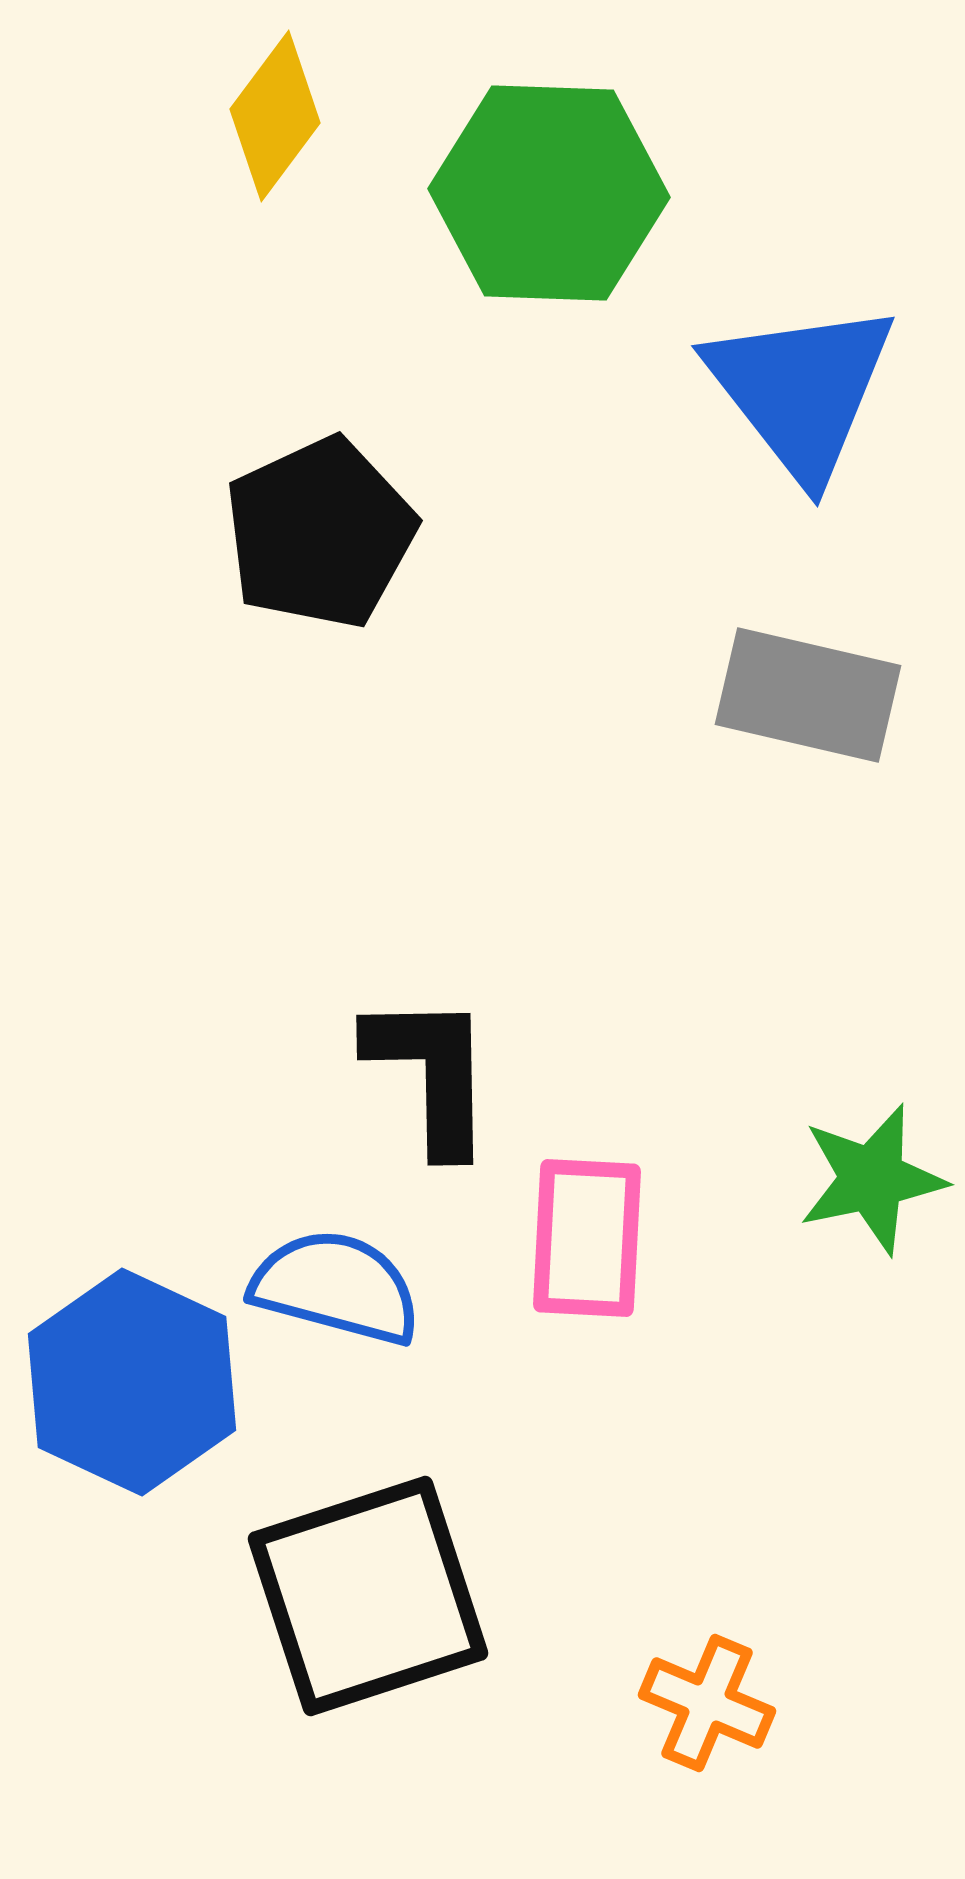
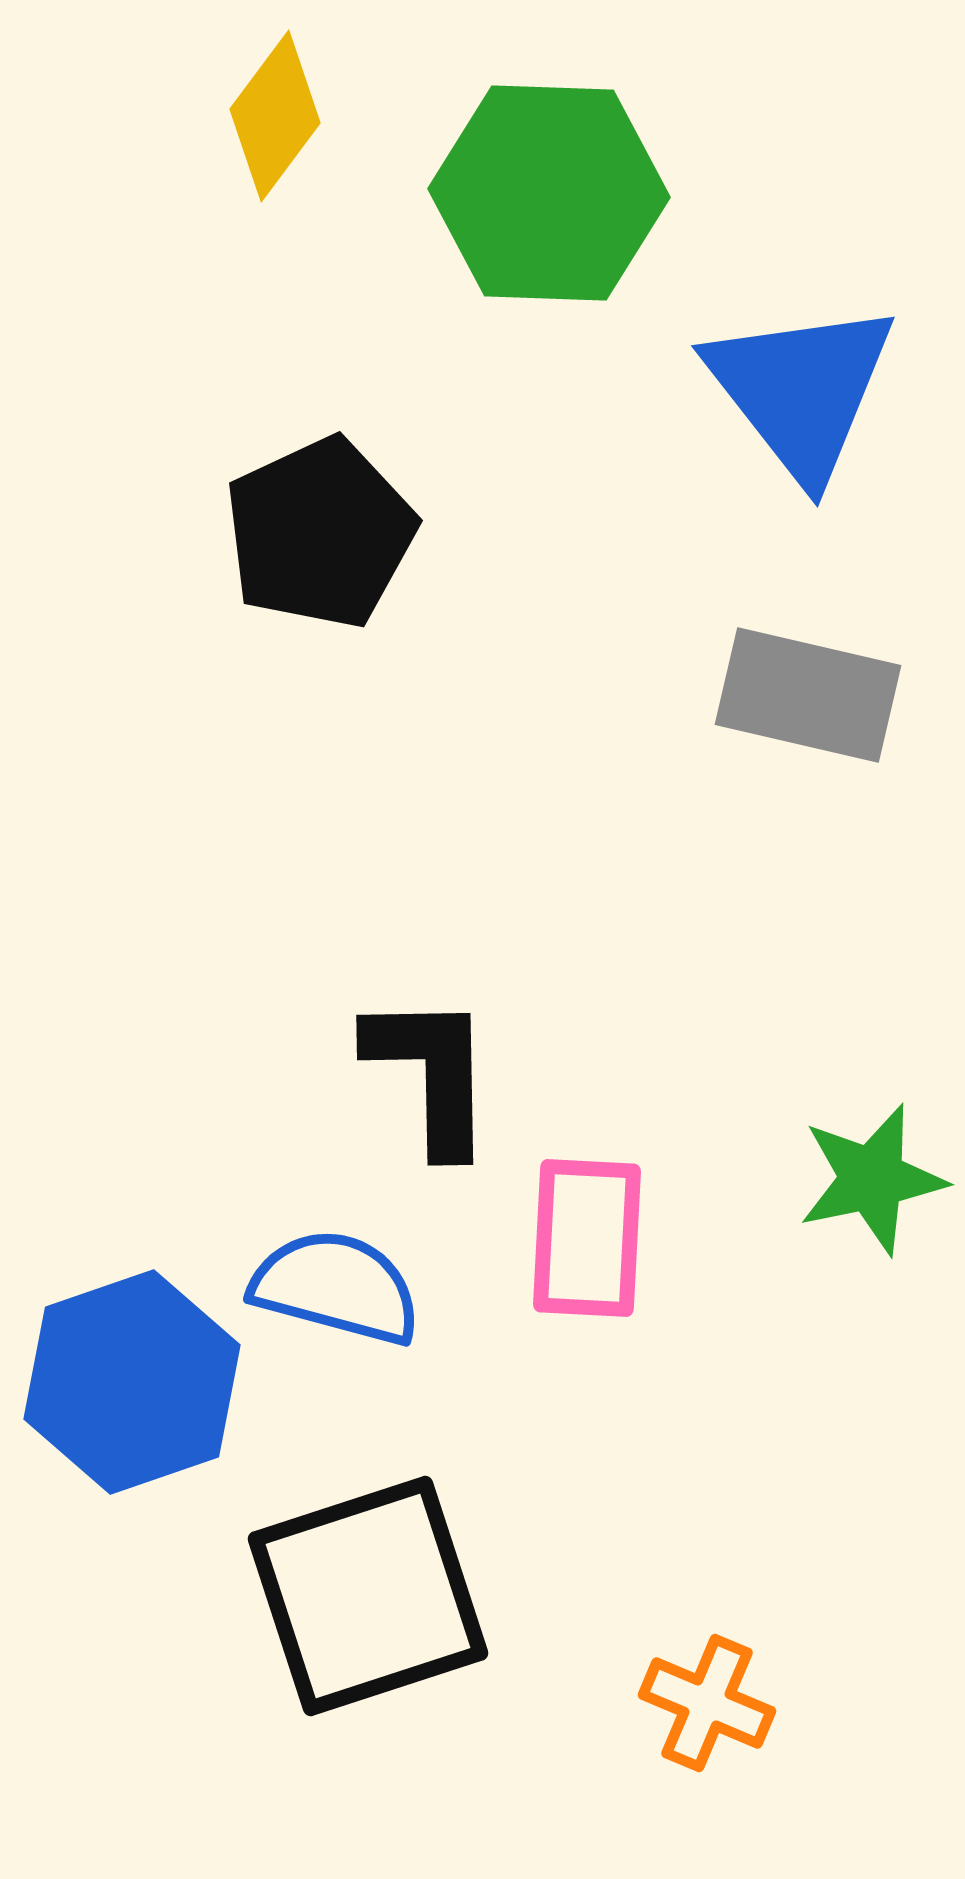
blue hexagon: rotated 16 degrees clockwise
